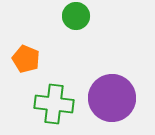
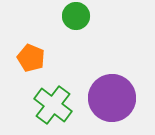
orange pentagon: moved 5 px right, 1 px up
green cross: moved 1 px left, 1 px down; rotated 30 degrees clockwise
